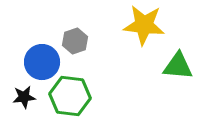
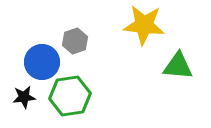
green hexagon: rotated 15 degrees counterclockwise
